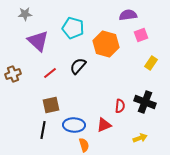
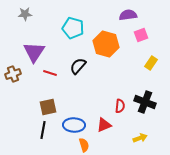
purple triangle: moved 4 px left, 11 px down; rotated 20 degrees clockwise
red line: rotated 56 degrees clockwise
brown square: moved 3 px left, 2 px down
